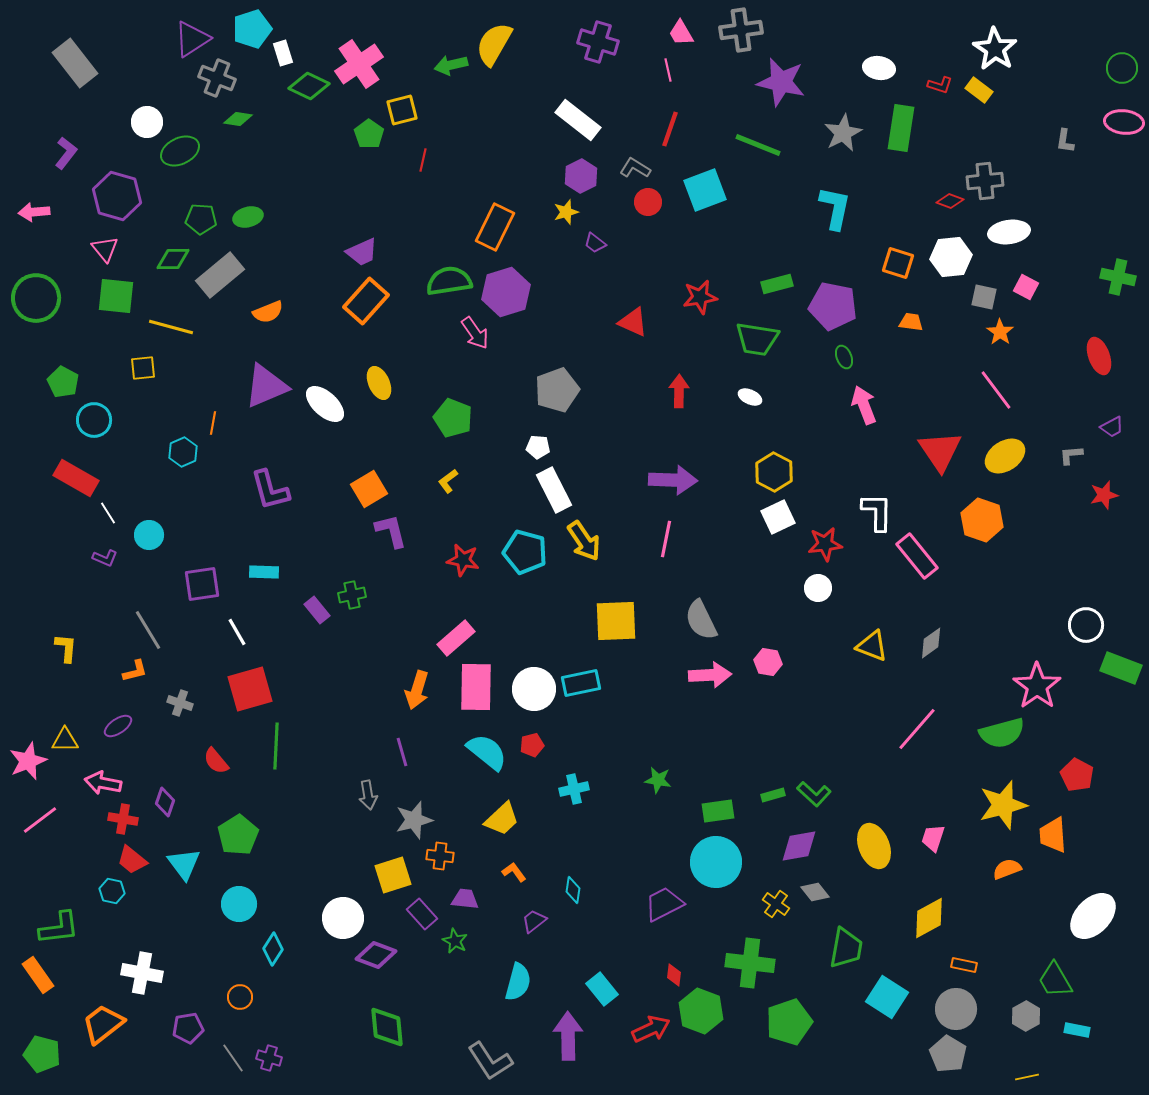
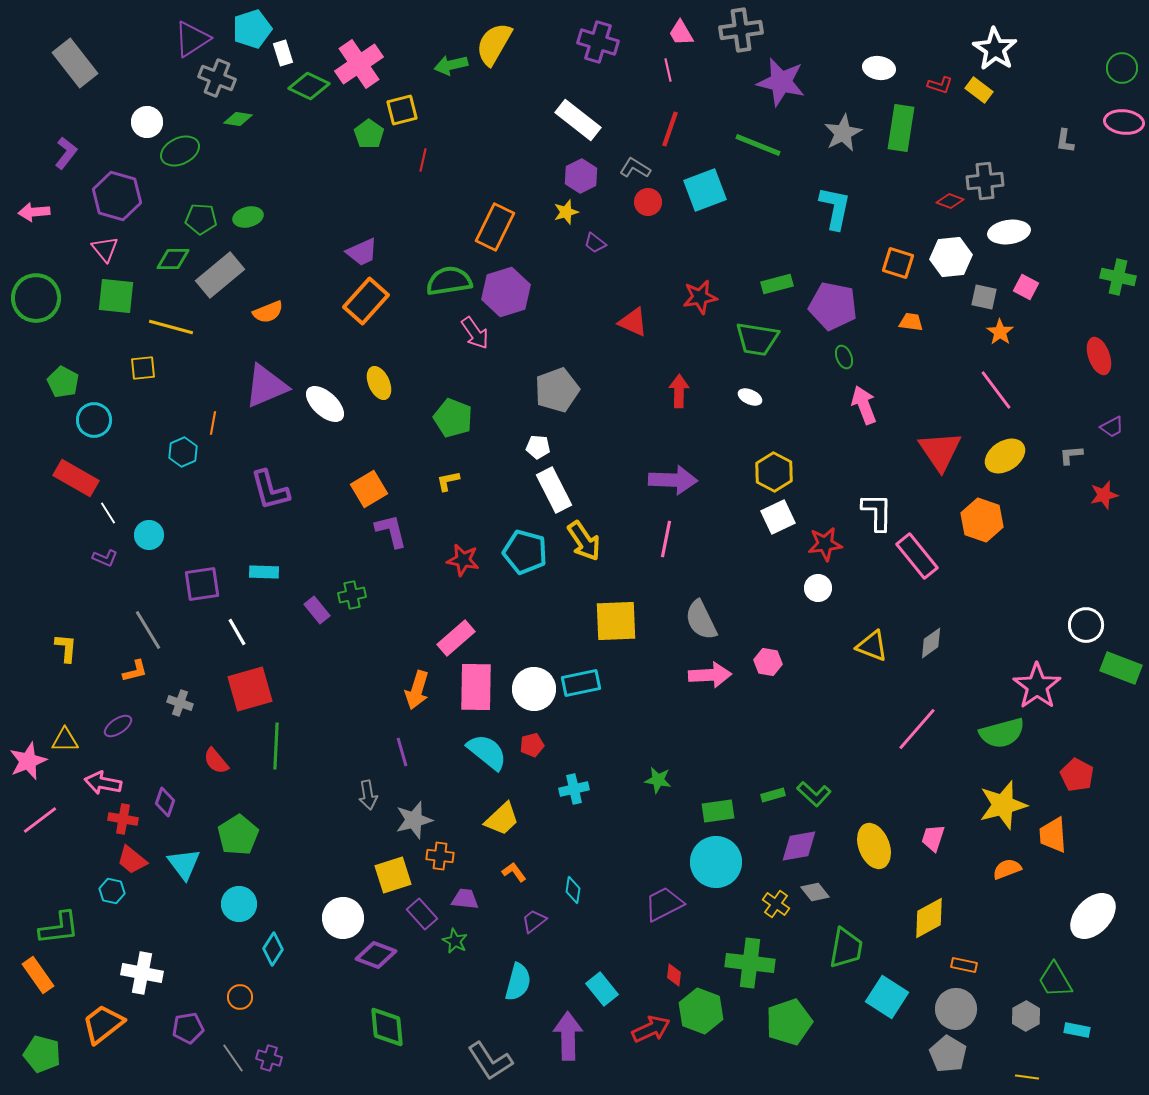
yellow L-shape at (448, 481): rotated 25 degrees clockwise
yellow line at (1027, 1077): rotated 20 degrees clockwise
